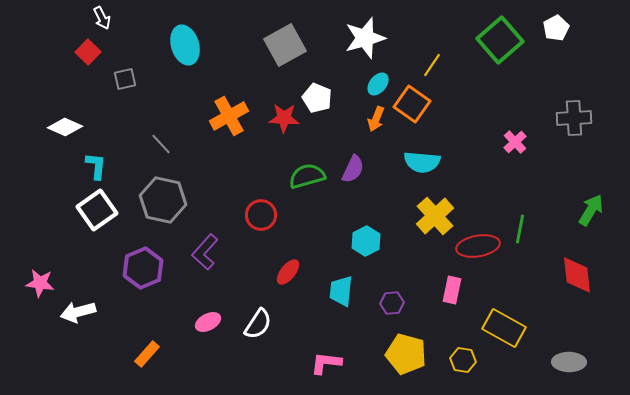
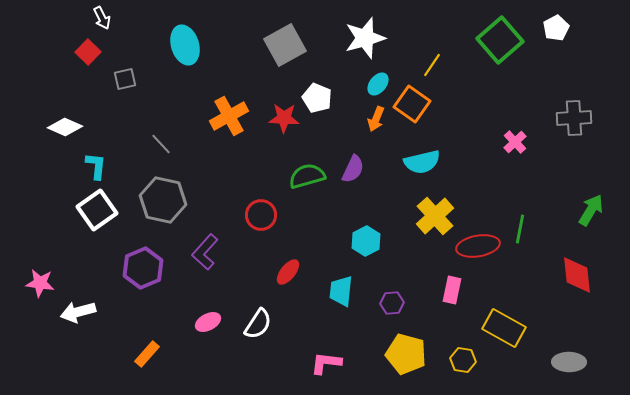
cyan semicircle at (422, 162): rotated 18 degrees counterclockwise
